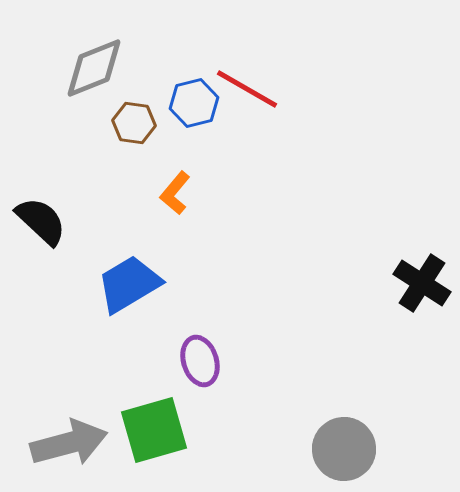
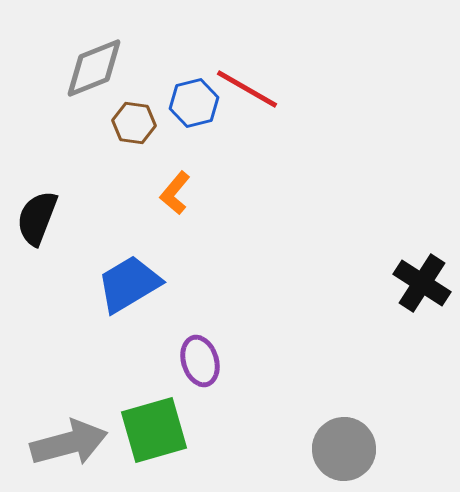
black semicircle: moved 4 px left, 3 px up; rotated 112 degrees counterclockwise
